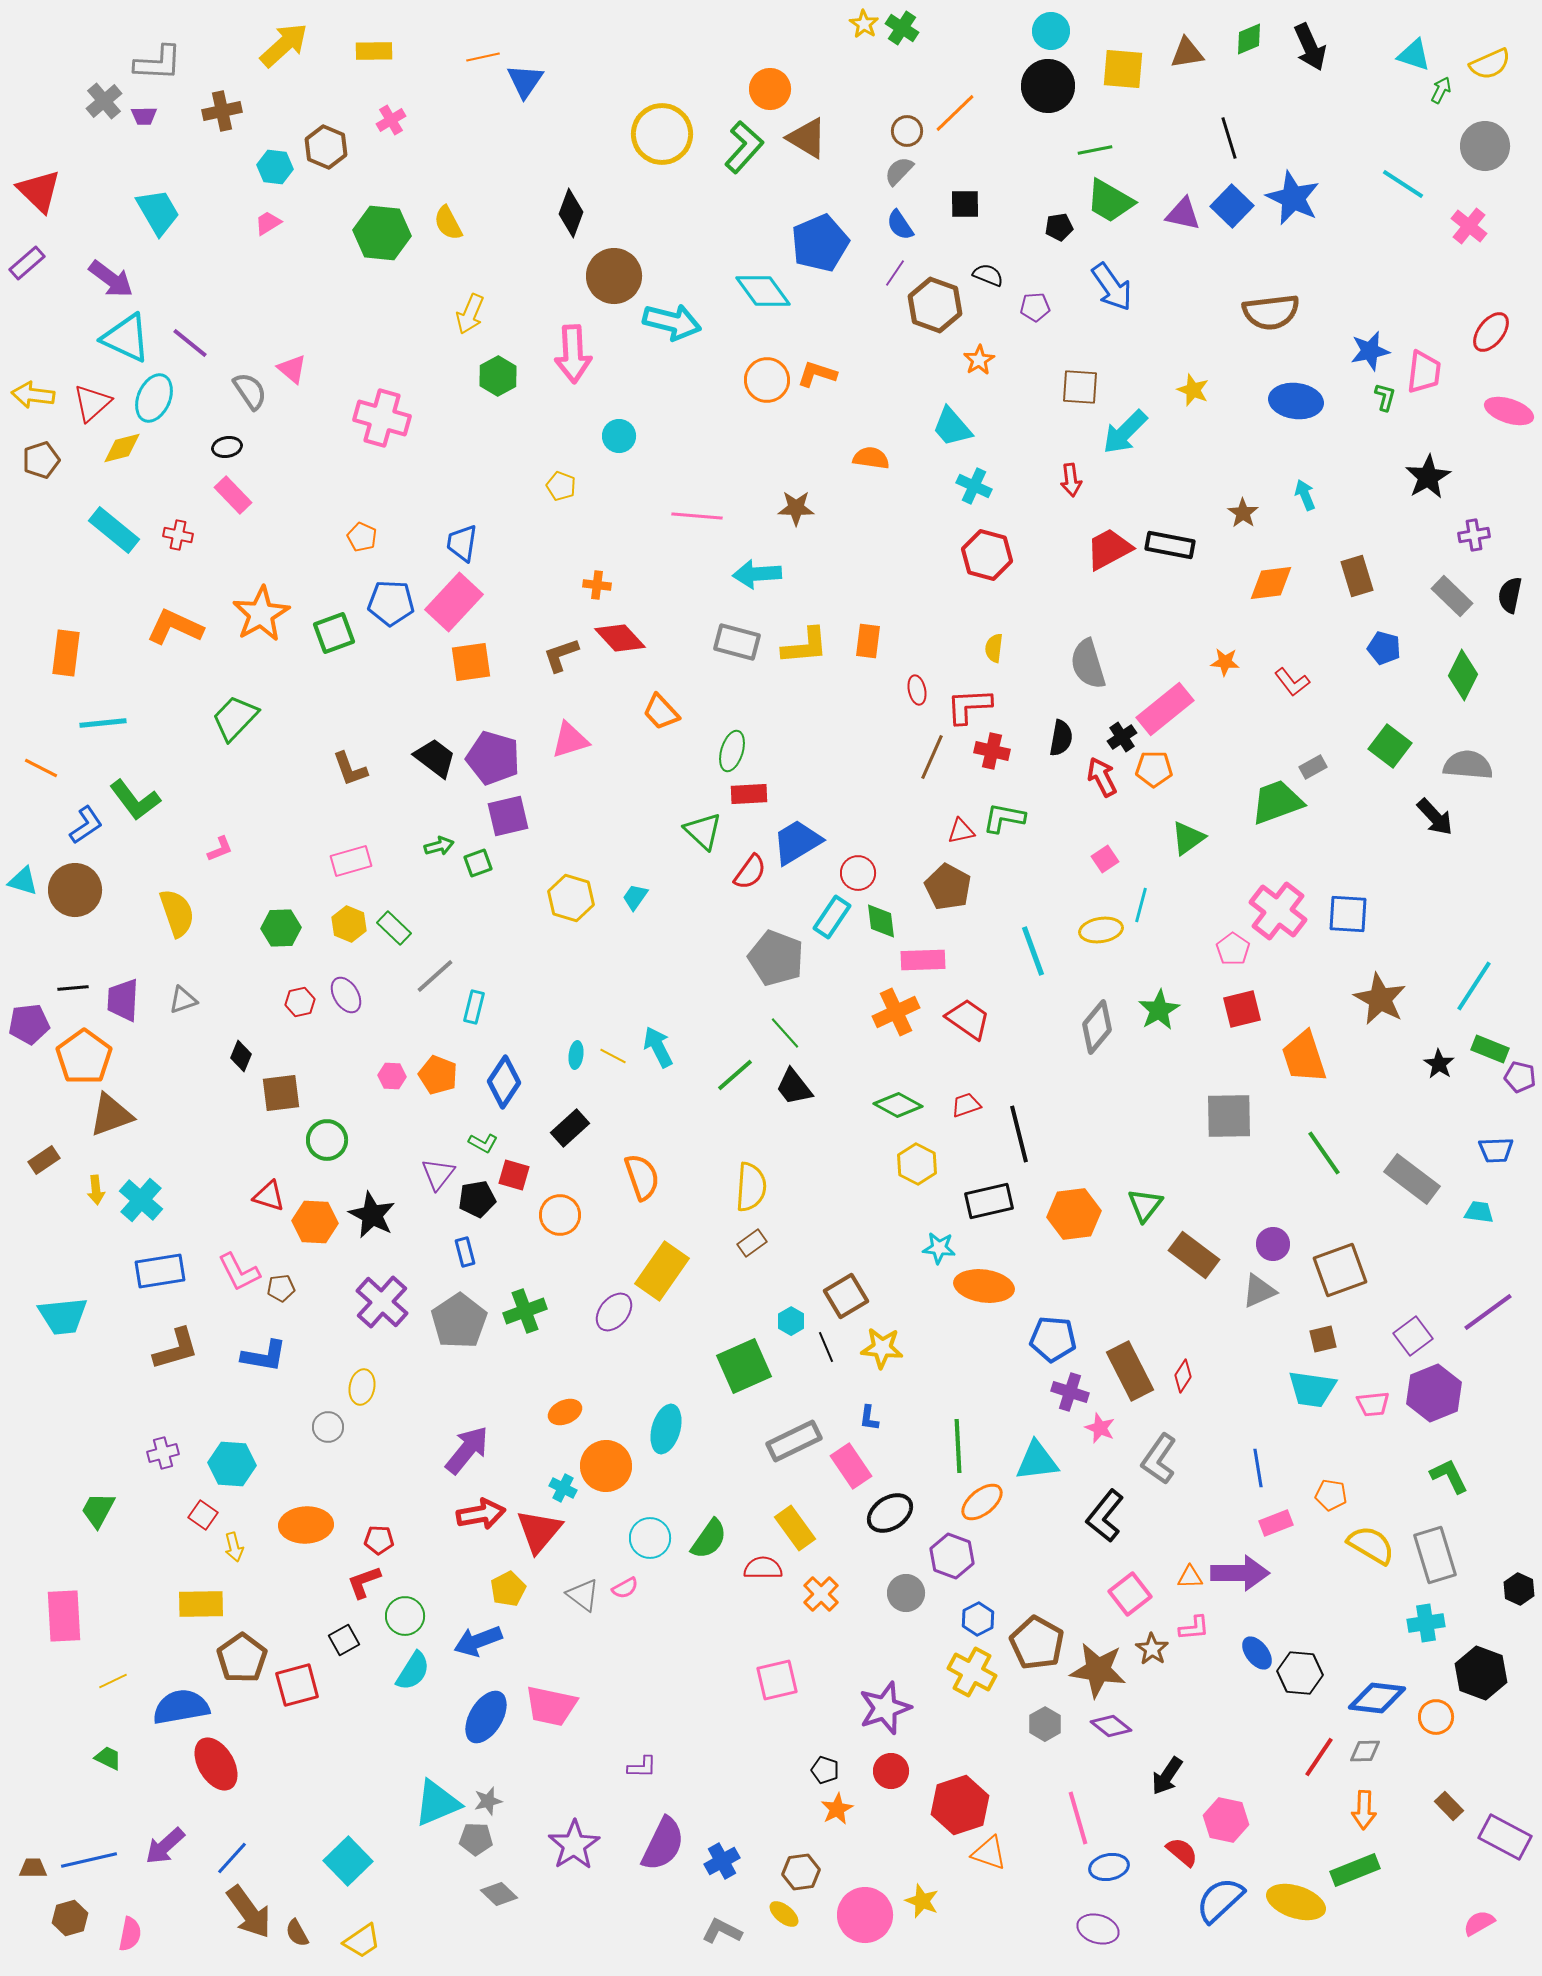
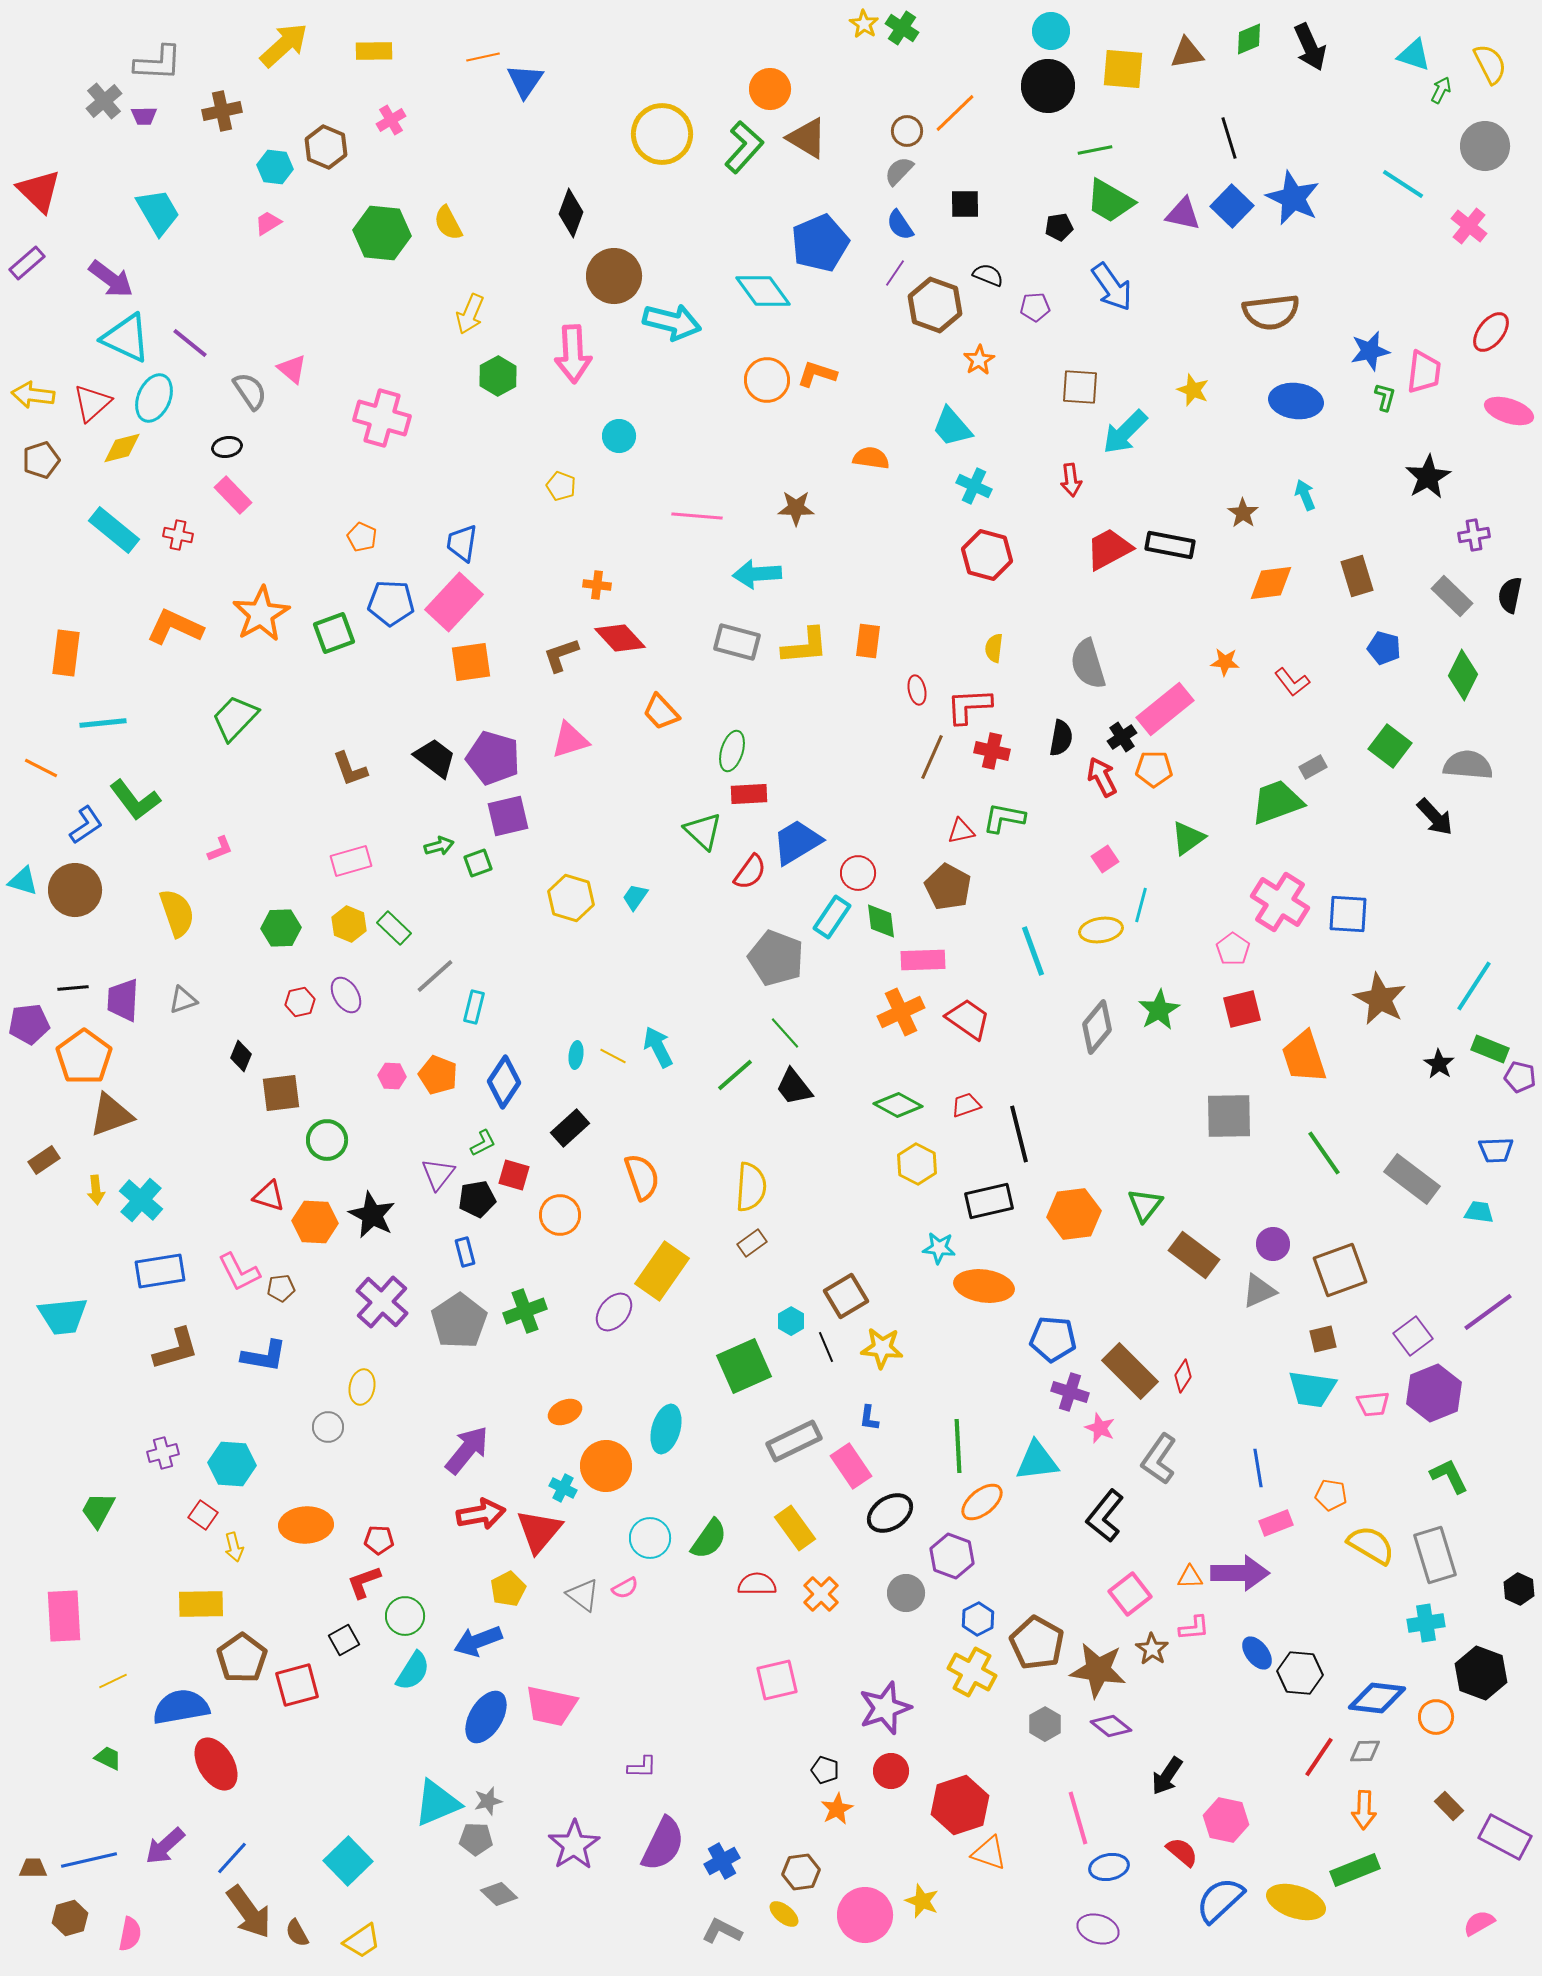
yellow semicircle at (1490, 64): rotated 93 degrees counterclockwise
pink cross at (1278, 911): moved 2 px right, 9 px up; rotated 6 degrees counterclockwise
orange cross at (896, 1012): moved 5 px right
green L-shape at (483, 1143): rotated 56 degrees counterclockwise
brown rectangle at (1130, 1371): rotated 18 degrees counterclockwise
red semicircle at (763, 1568): moved 6 px left, 16 px down
